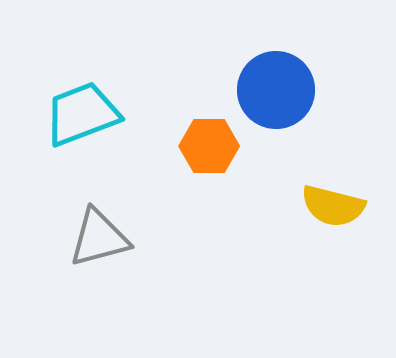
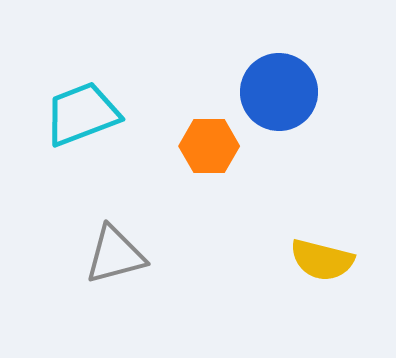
blue circle: moved 3 px right, 2 px down
yellow semicircle: moved 11 px left, 54 px down
gray triangle: moved 16 px right, 17 px down
